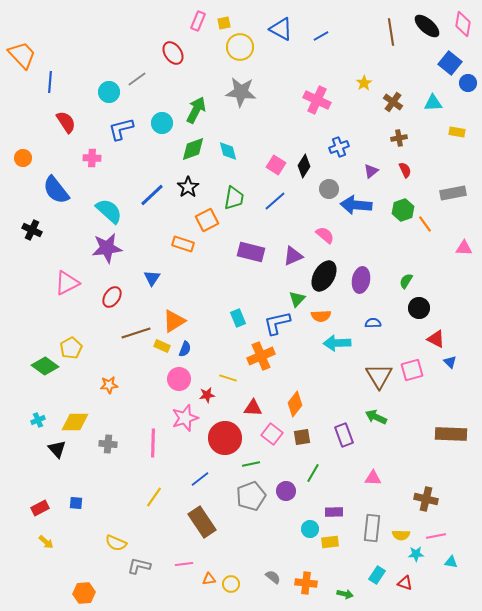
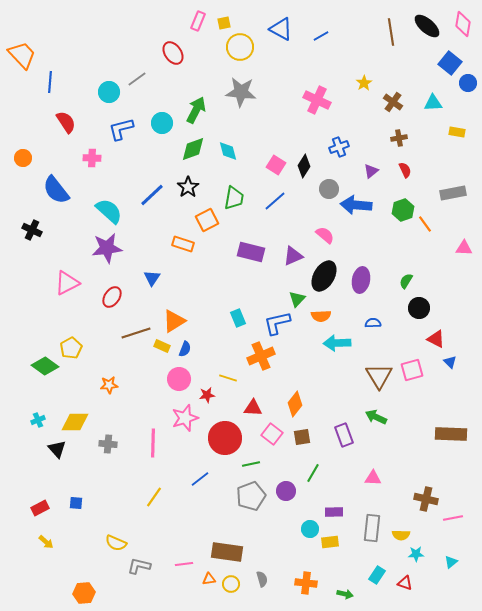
brown rectangle at (202, 522): moved 25 px right, 30 px down; rotated 48 degrees counterclockwise
pink line at (436, 536): moved 17 px right, 18 px up
cyan triangle at (451, 562): rotated 48 degrees counterclockwise
gray semicircle at (273, 577): moved 11 px left, 2 px down; rotated 35 degrees clockwise
